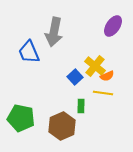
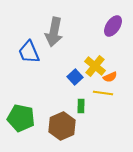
orange semicircle: moved 3 px right, 1 px down
